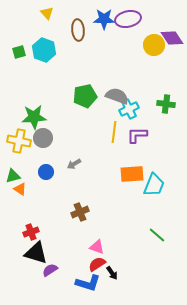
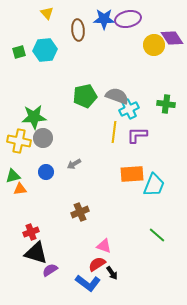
cyan hexagon: moved 1 px right; rotated 25 degrees counterclockwise
orange triangle: rotated 40 degrees counterclockwise
pink triangle: moved 7 px right, 1 px up
blue L-shape: rotated 20 degrees clockwise
